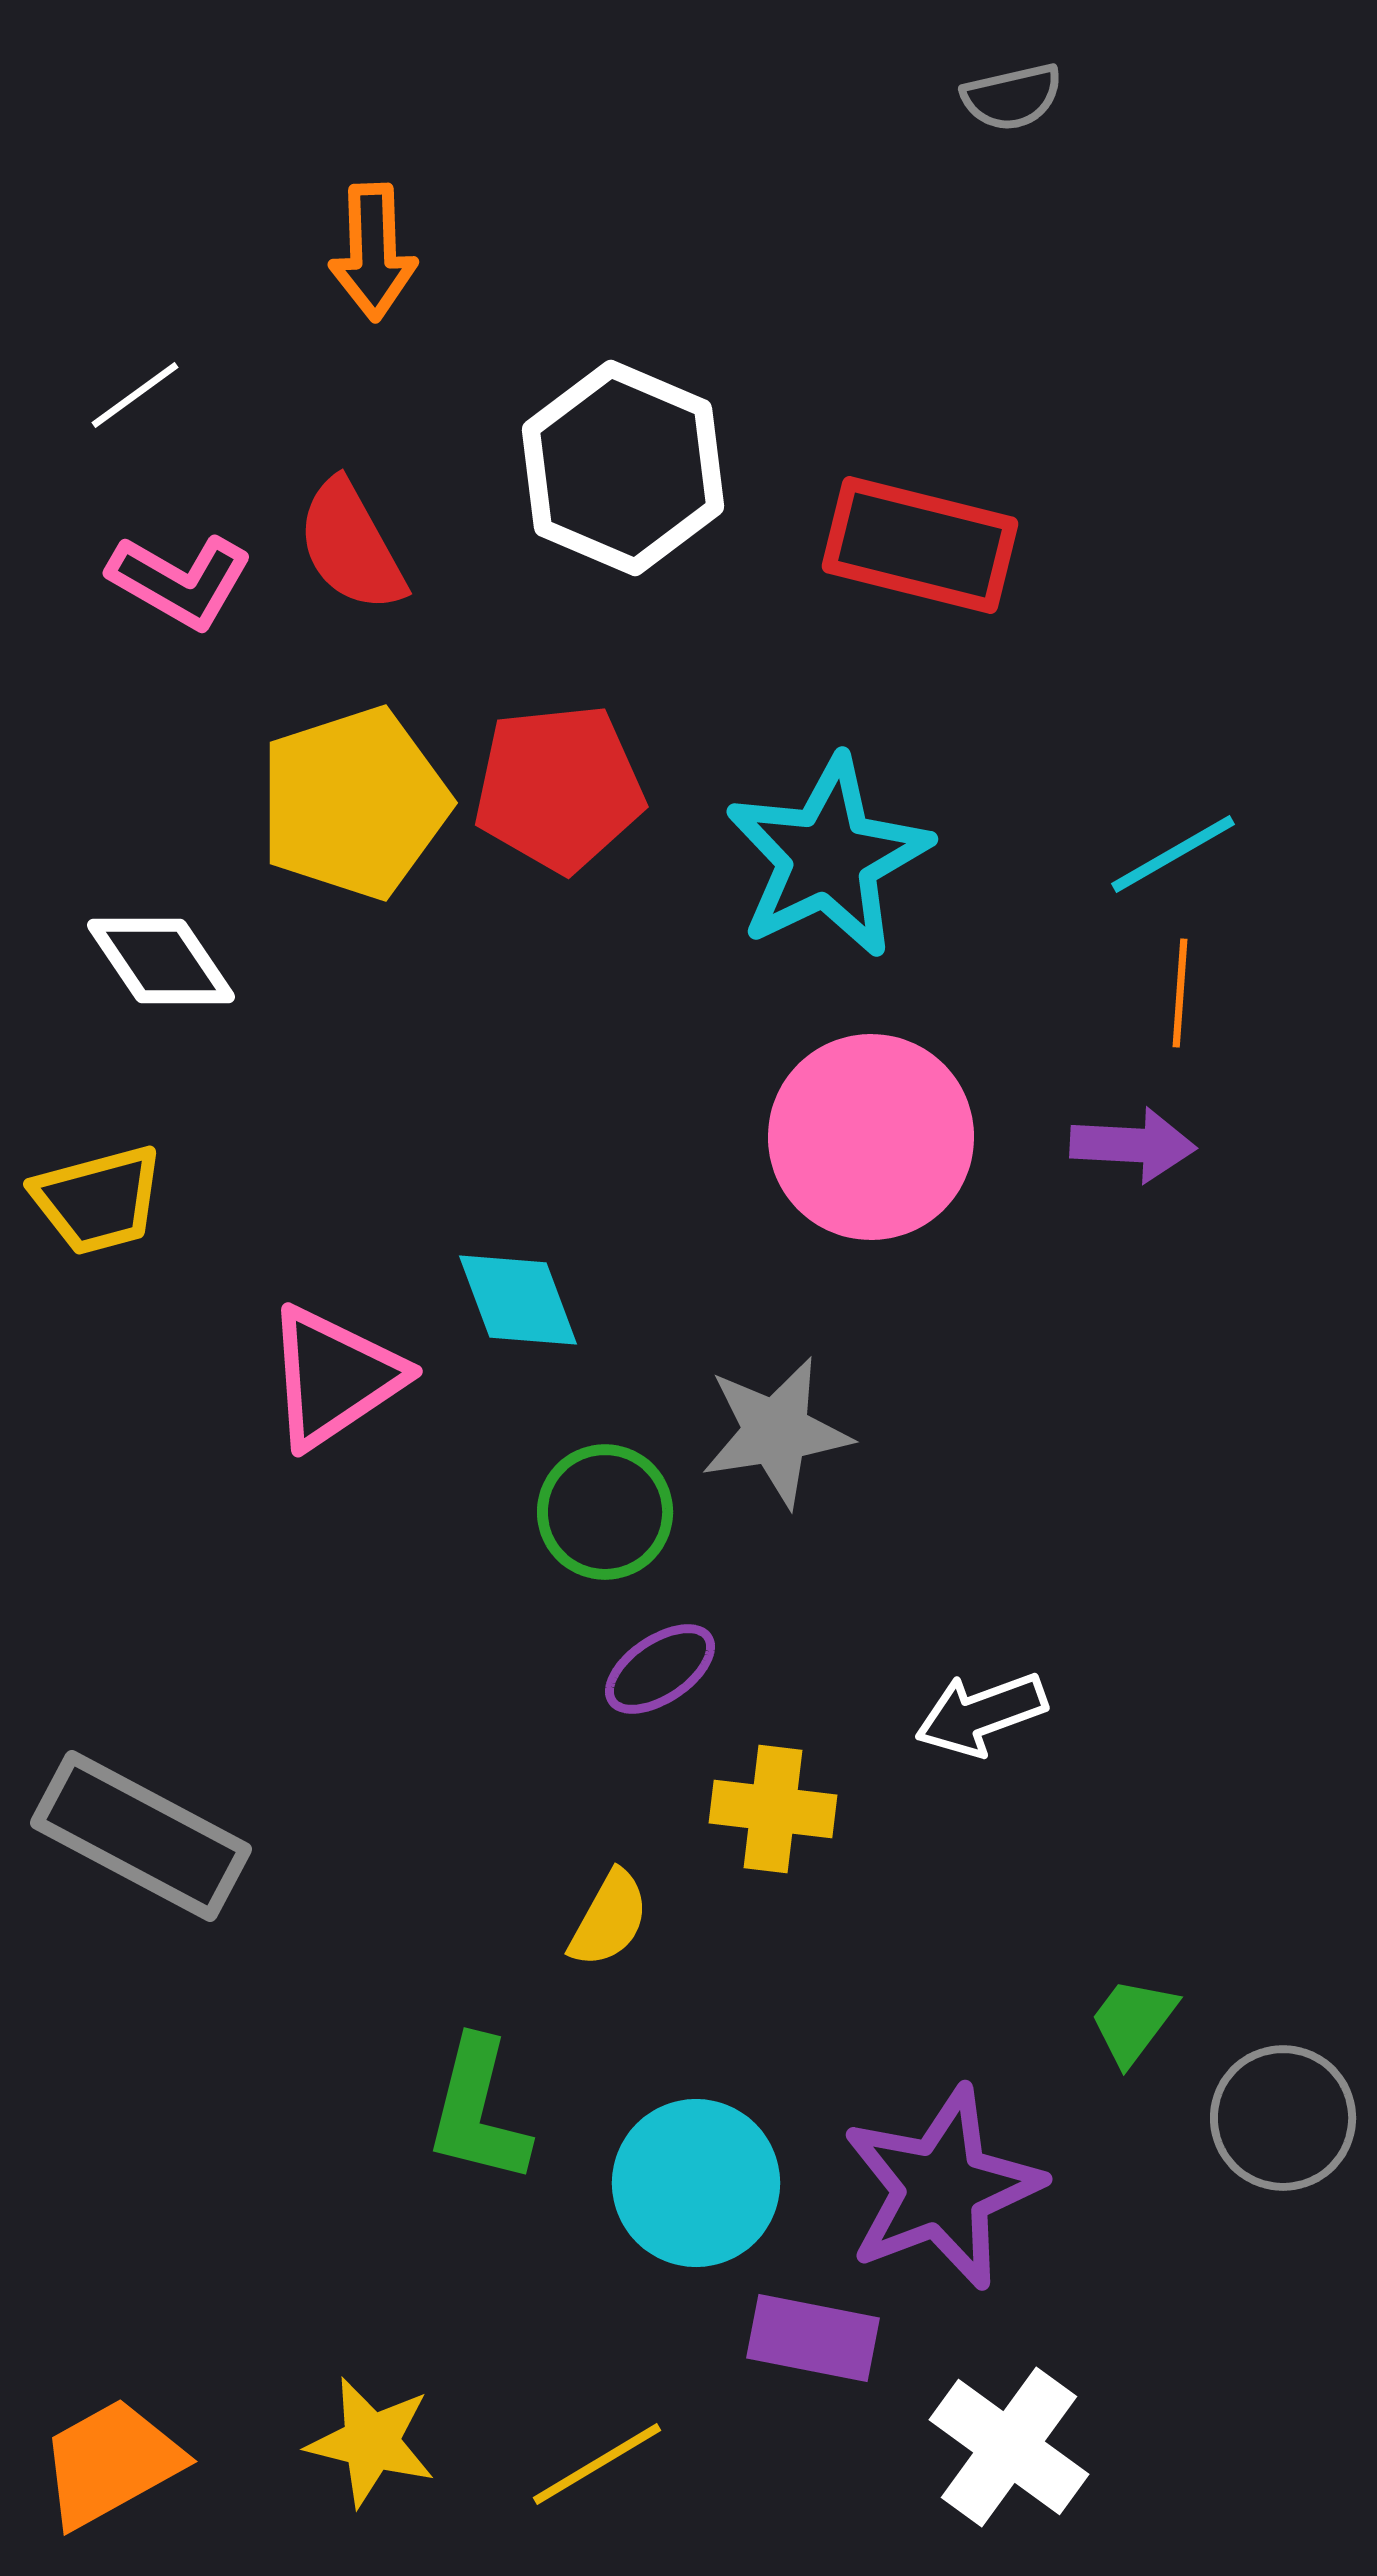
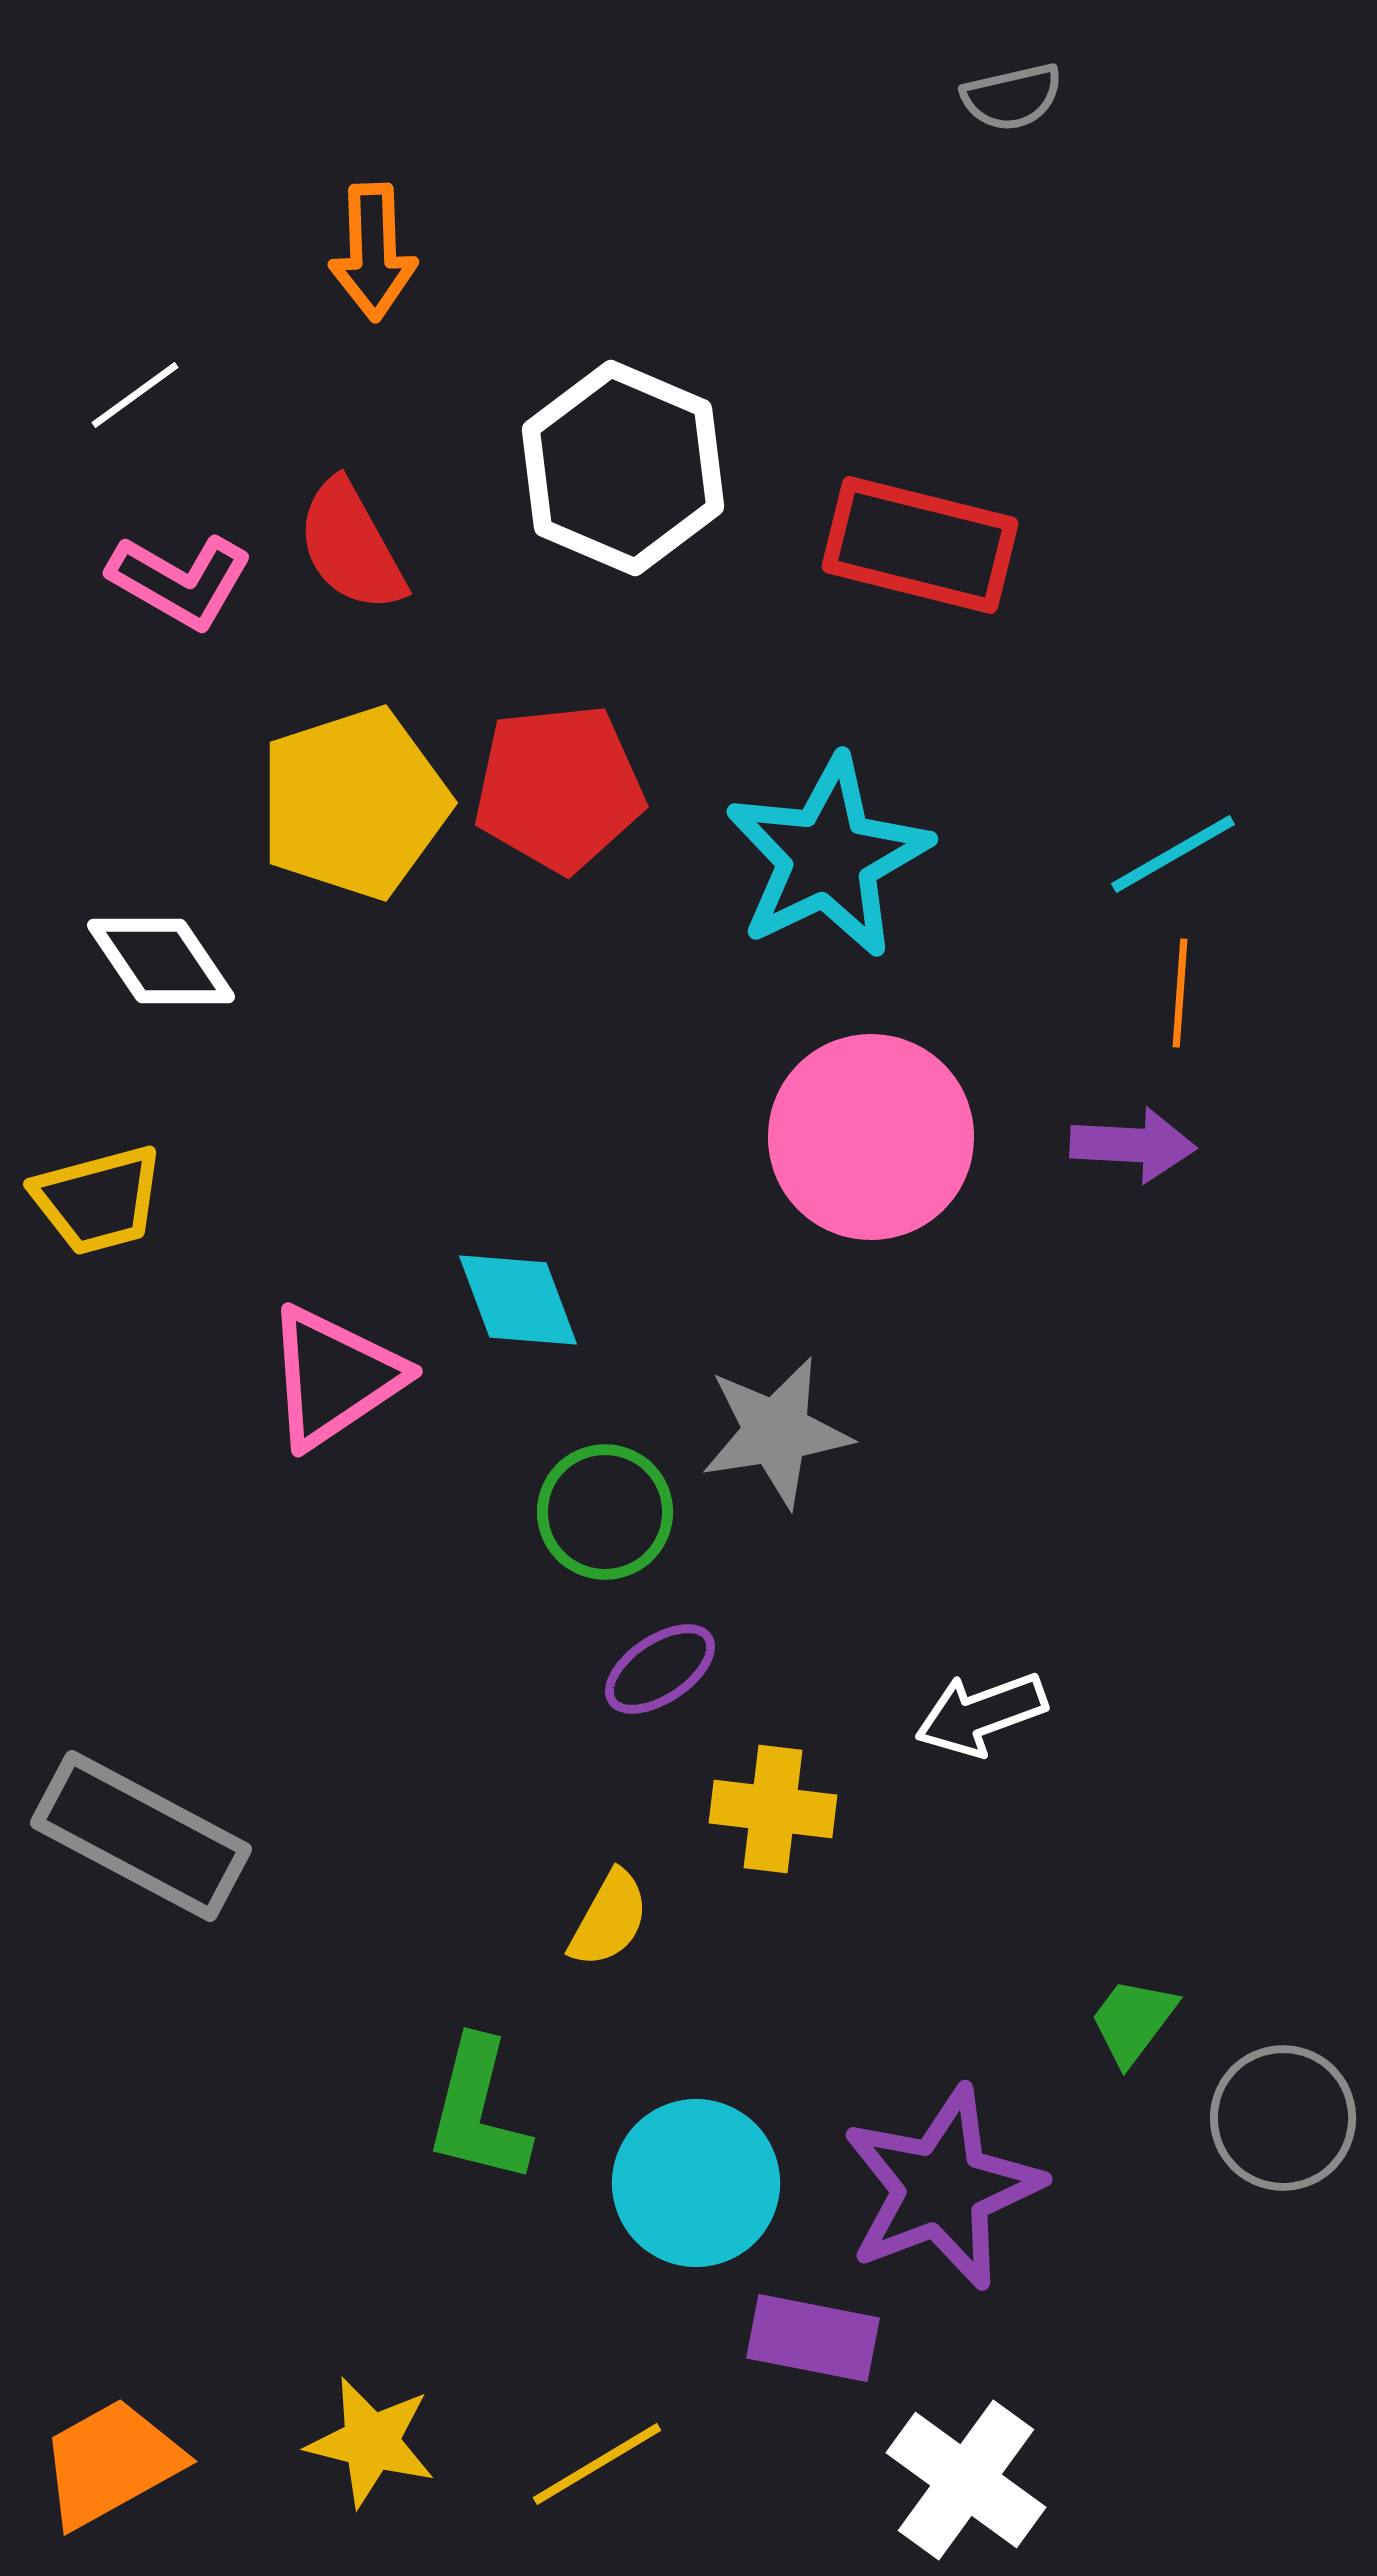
white cross: moved 43 px left, 33 px down
